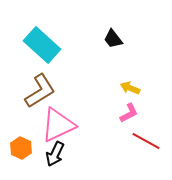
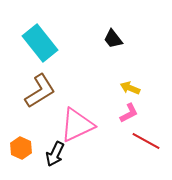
cyan rectangle: moved 2 px left, 2 px up; rotated 9 degrees clockwise
pink triangle: moved 19 px right
